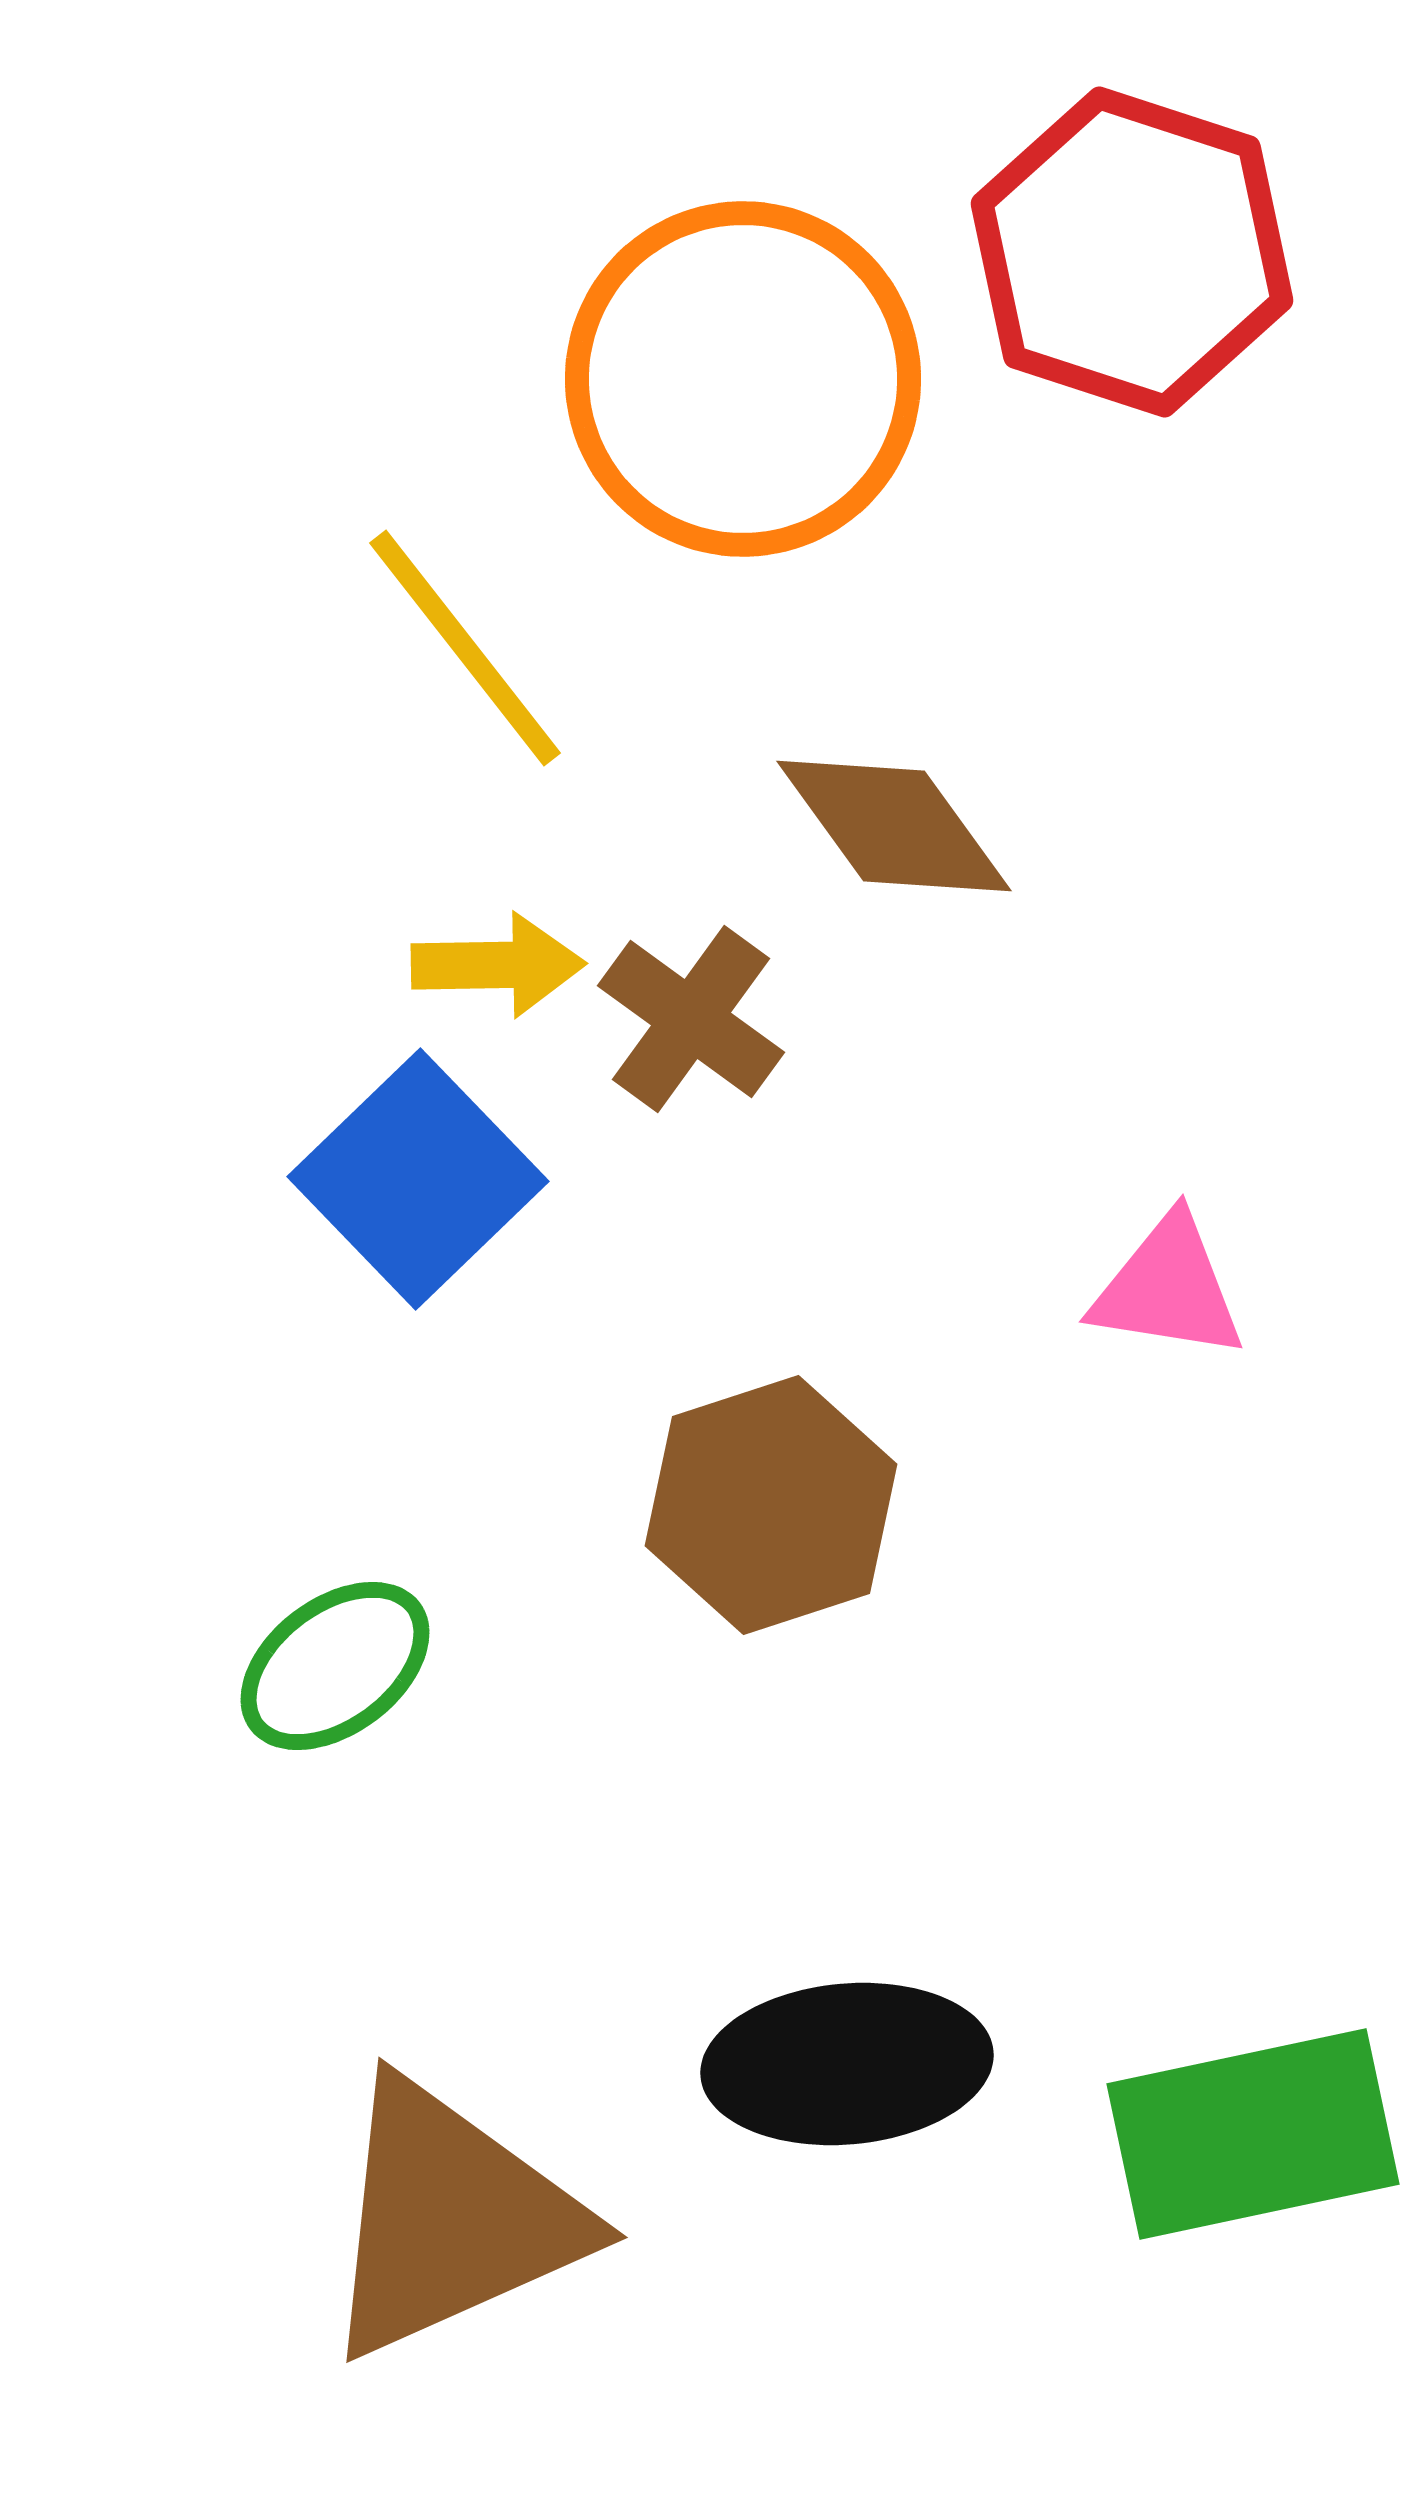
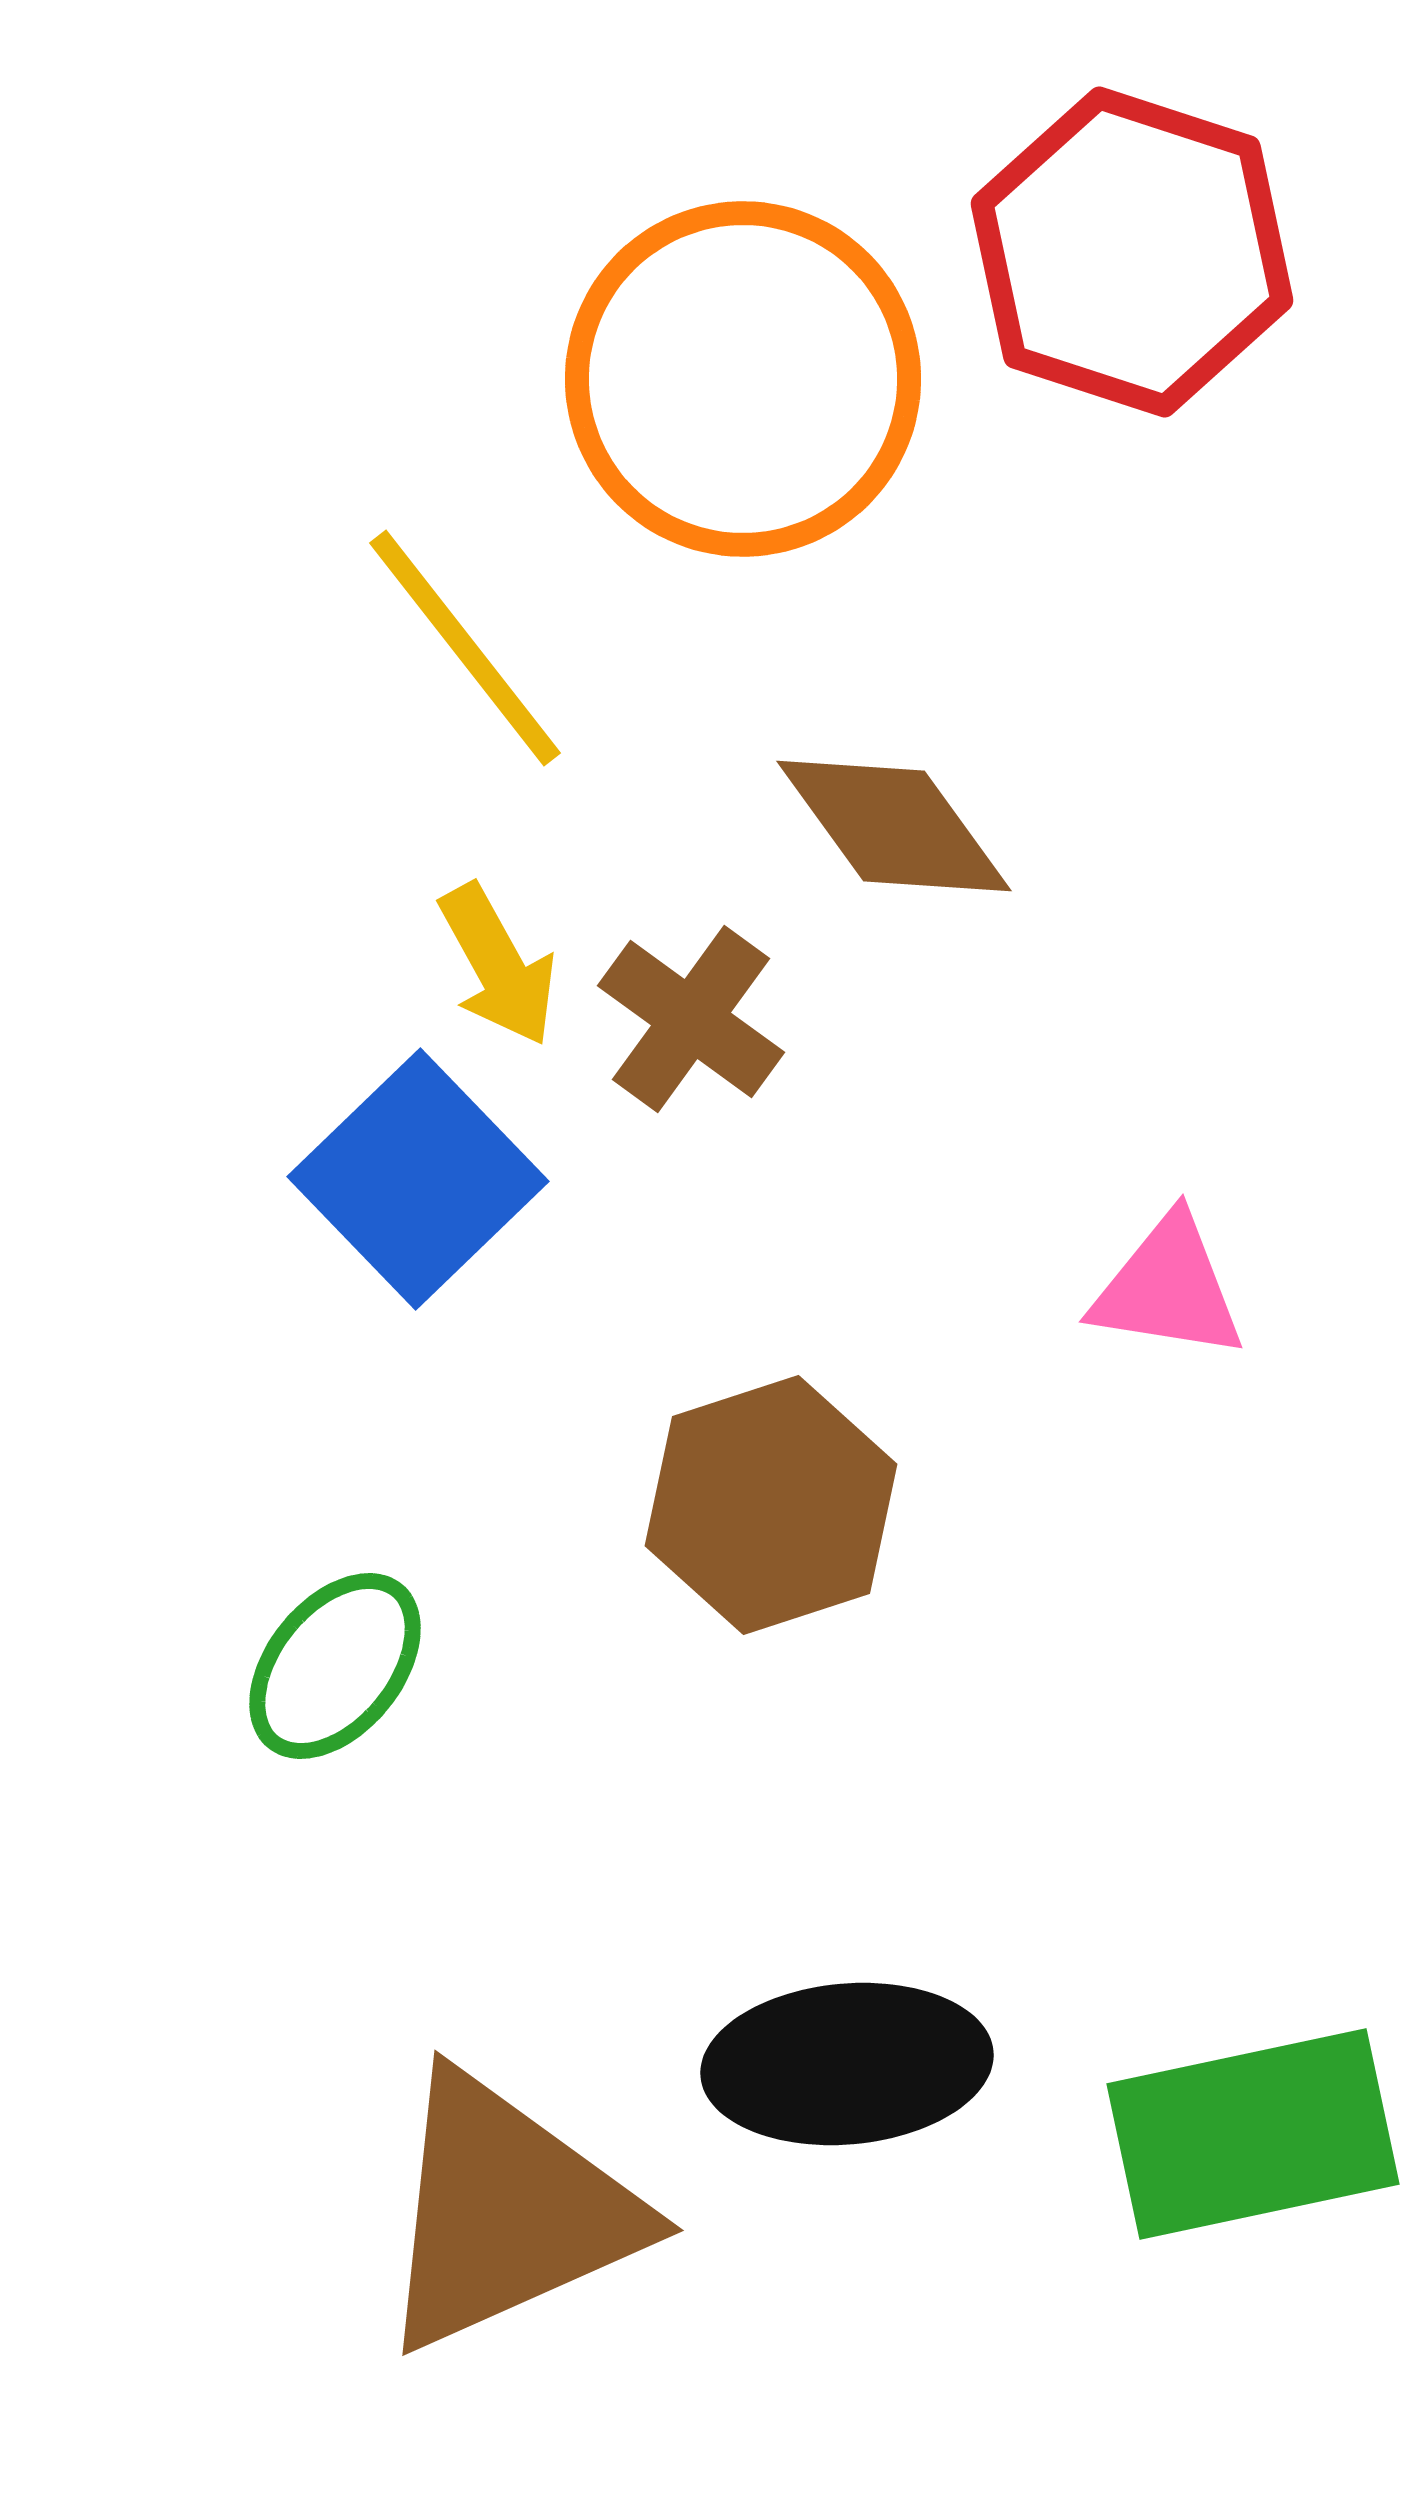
yellow arrow: rotated 62 degrees clockwise
green ellipse: rotated 14 degrees counterclockwise
brown triangle: moved 56 px right, 7 px up
